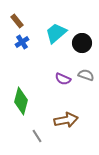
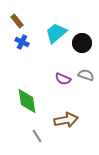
blue cross: rotated 32 degrees counterclockwise
green diamond: moved 6 px right; rotated 24 degrees counterclockwise
